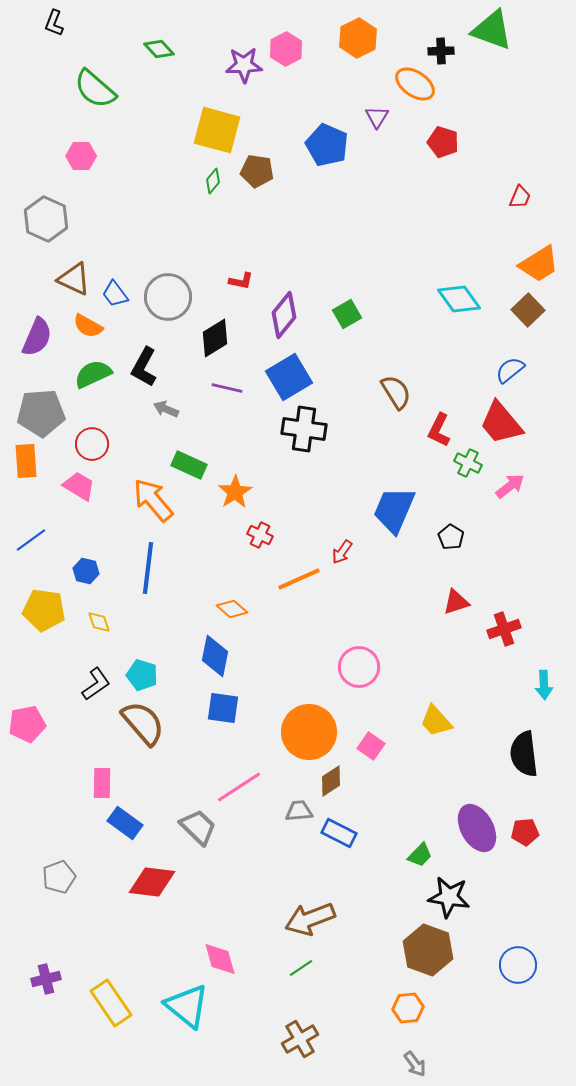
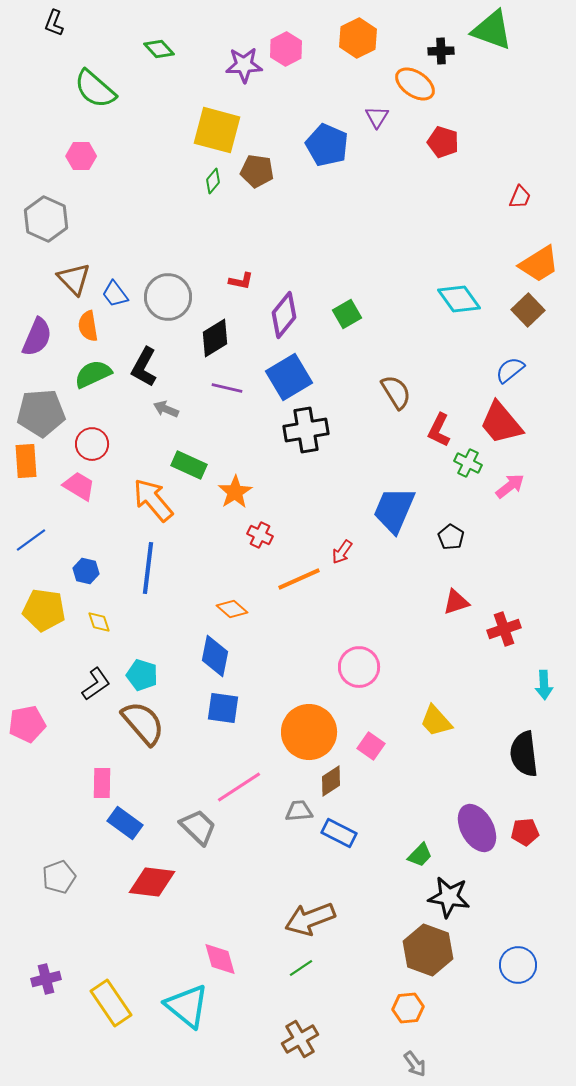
brown triangle at (74, 279): rotated 21 degrees clockwise
orange semicircle at (88, 326): rotated 52 degrees clockwise
black cross at (304, 429): moved 2 px right, 1 px down; rotated 18 degrees counterclockwise
